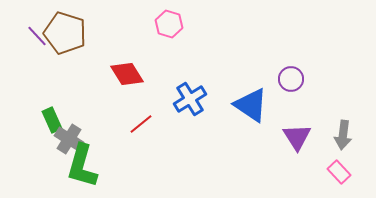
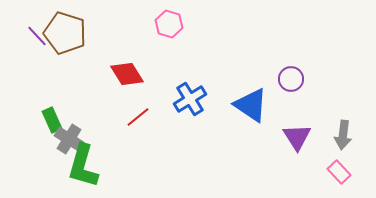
red line: moved 3 px left, 7 px up
green L-shape: moved 1 px right
